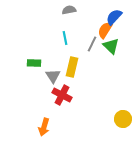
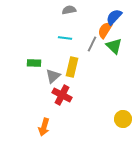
cyan line: rotated 72 degrees counterclockwise
green triangle: moved 3 px right
gray triangle: rotated 21 degrees clockwise
